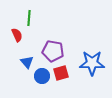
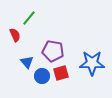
green line: rotated 35 degrees clockwise
red semicircle: moved 2 px left
